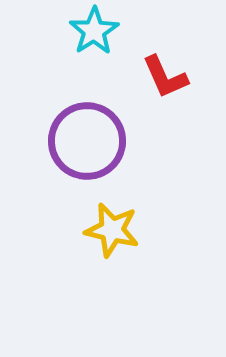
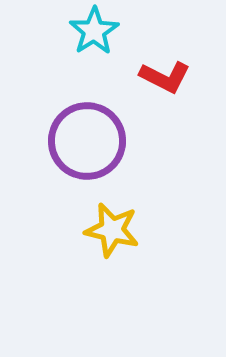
red L-shape: rotated 39 degrees counterclockwise
